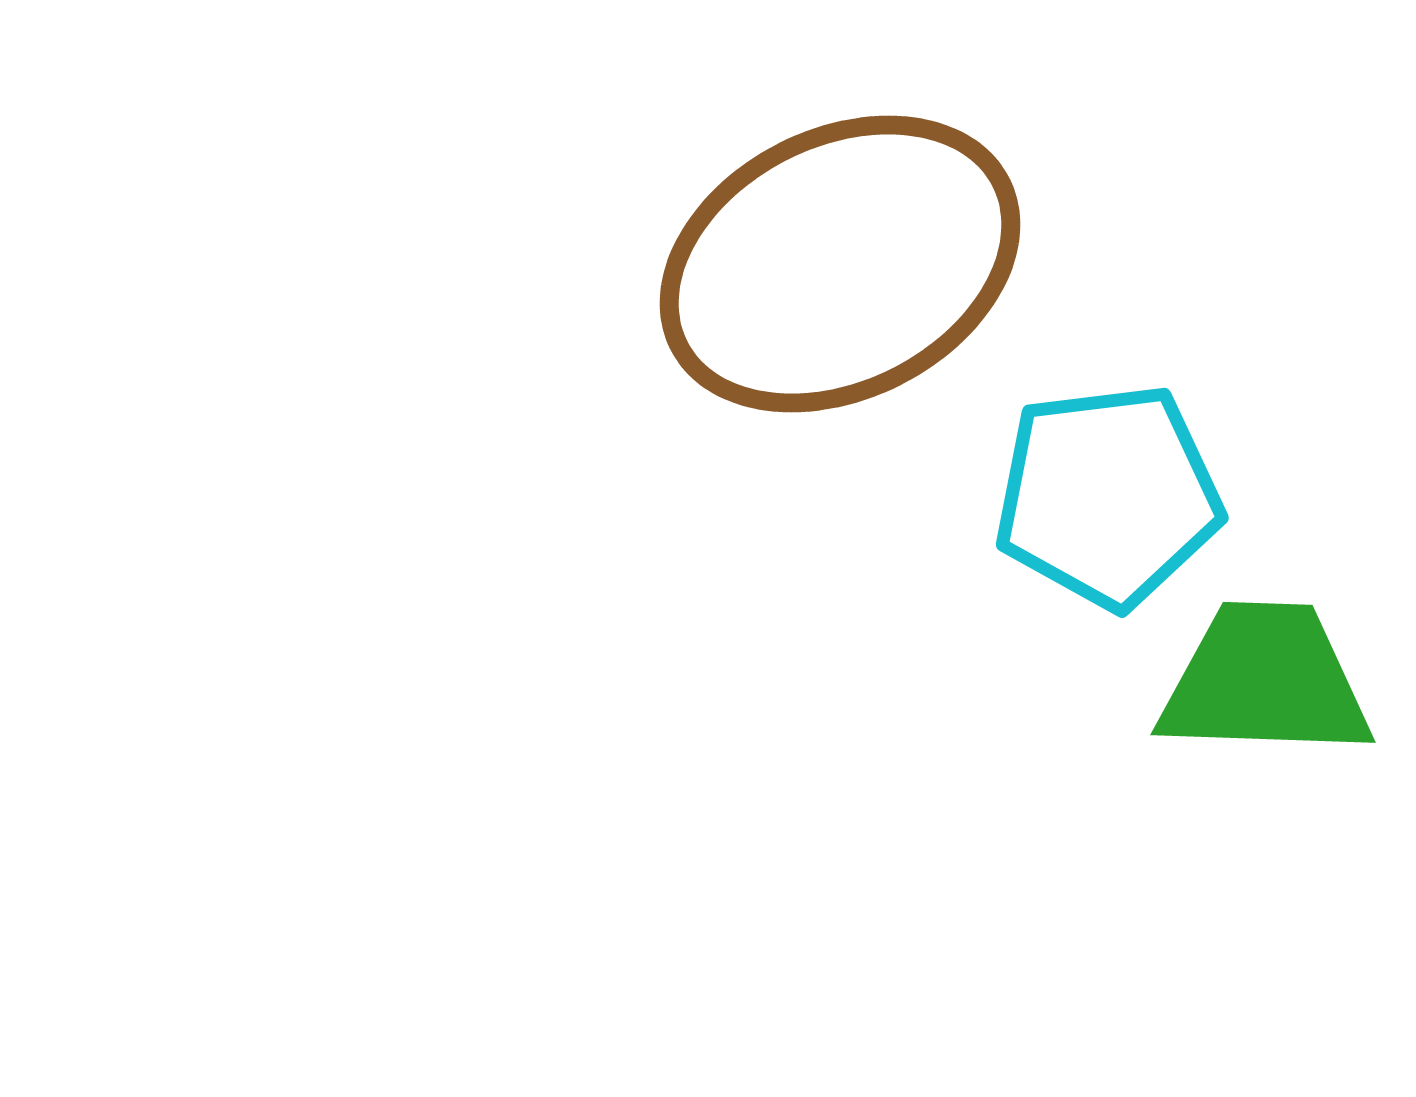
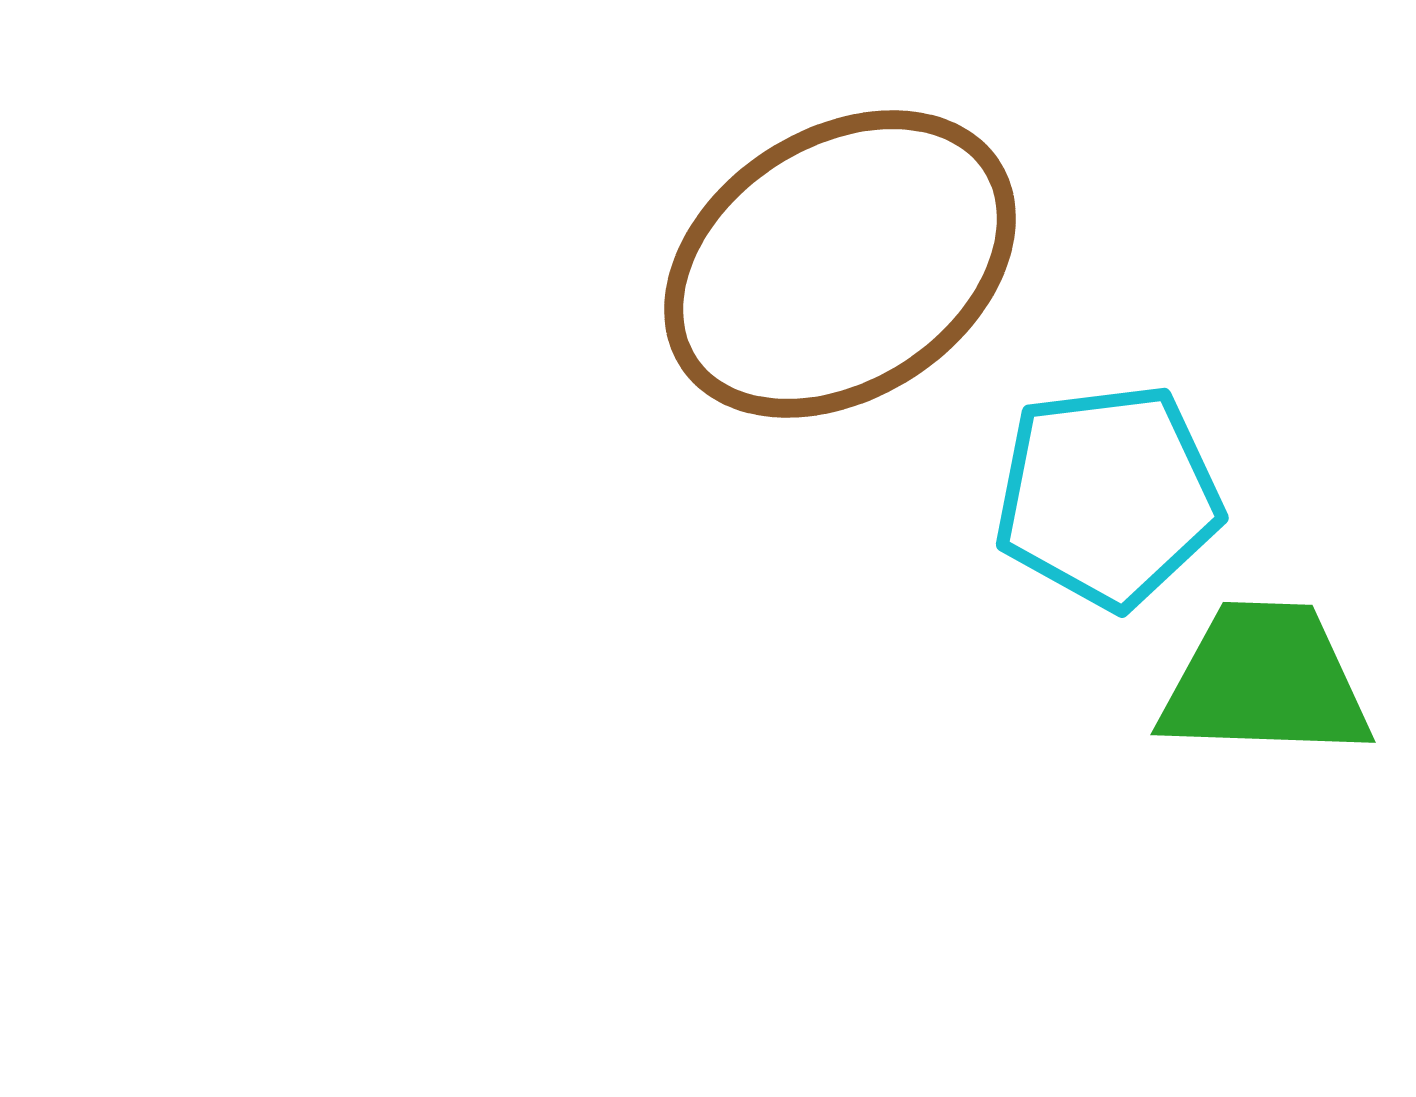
brown ellipse: rotated 6 degrees counterclockwise
